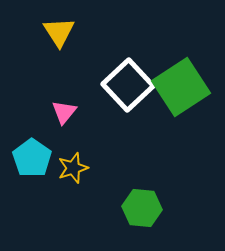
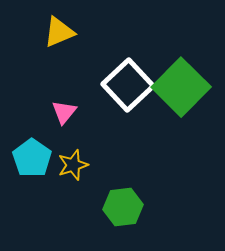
yellow triangle: rotated 40 degrees clockwise
green square: rotated 12 degrees counterclockwise
yellow star: moved 3 px up
green hexagon: moved 19 px left, 1 px up; rotated 12 degrees counterclockwise
